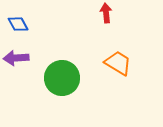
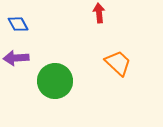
red arrow: moved 7 px left
orange trapezoid: rotated 12 degrees clockwise
green circle: moved 7 px left, 3 px down
